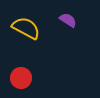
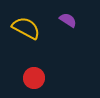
red circle: moved 13 px right
